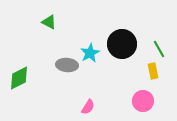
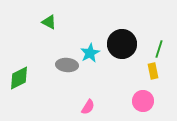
green line: rotated 48 degrees clockwise
